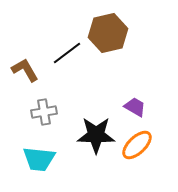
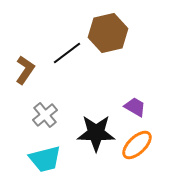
brown L-shape: rotated 64 degrees clockwise
gray cross: moved 1 px right, 3 px down; rotated 30 degrees counterclockwise
black star: moved 2 px up
cyan trapezoid: moved 6 px right; rotated 20 degrees counterclockwise
